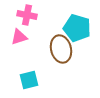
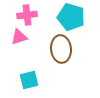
pink cross: rotated 18 degrees counterclockwise
cyan pentagon: moved 6 px left, 11 px up
brown ellipse: rotated 8 degrees clockwise
